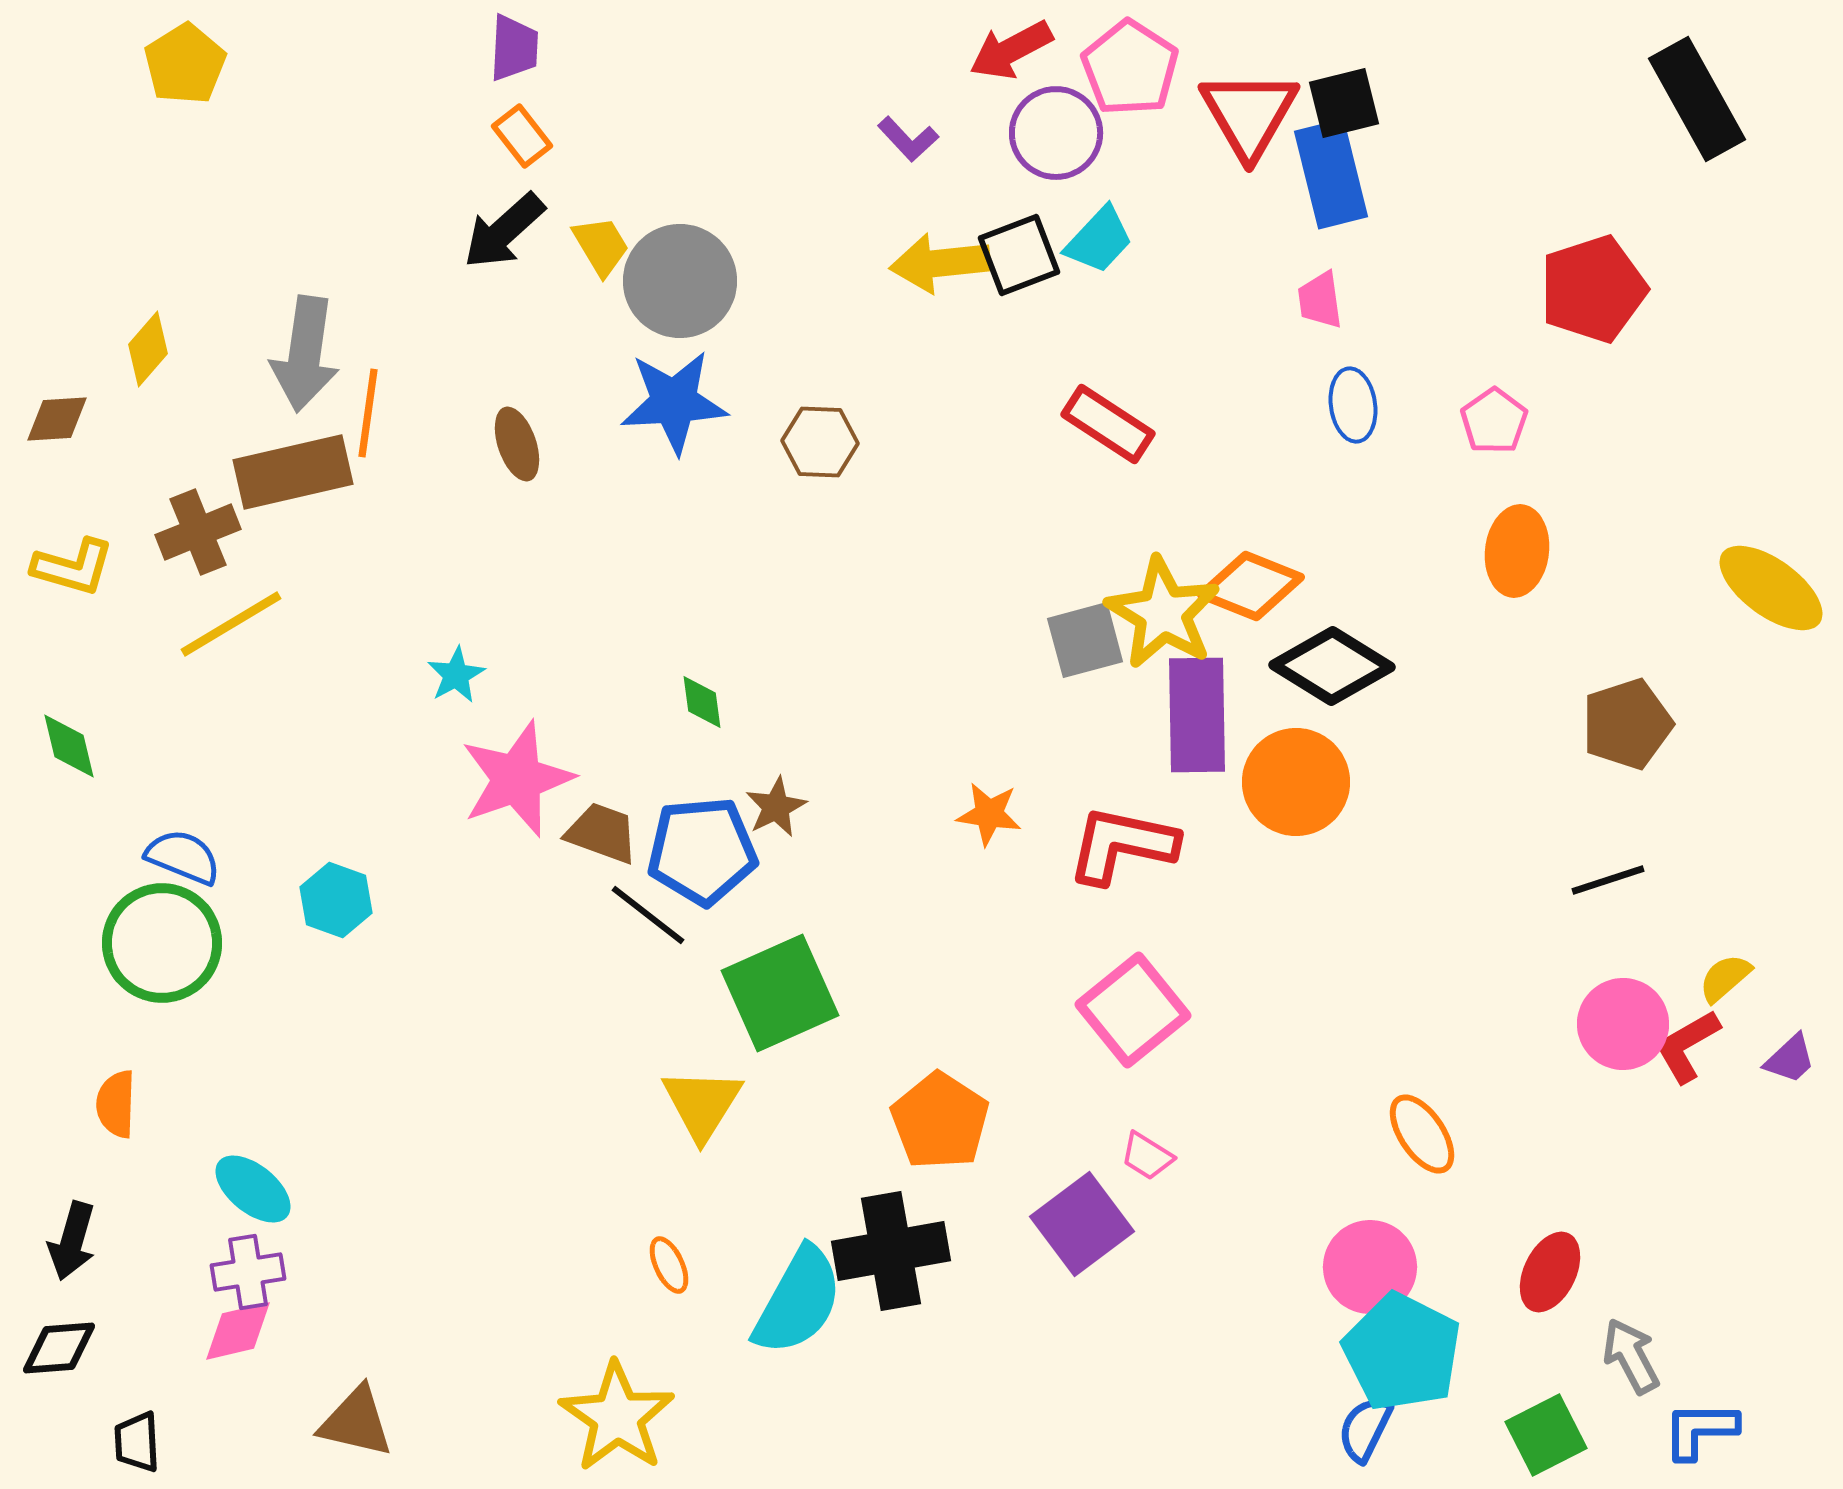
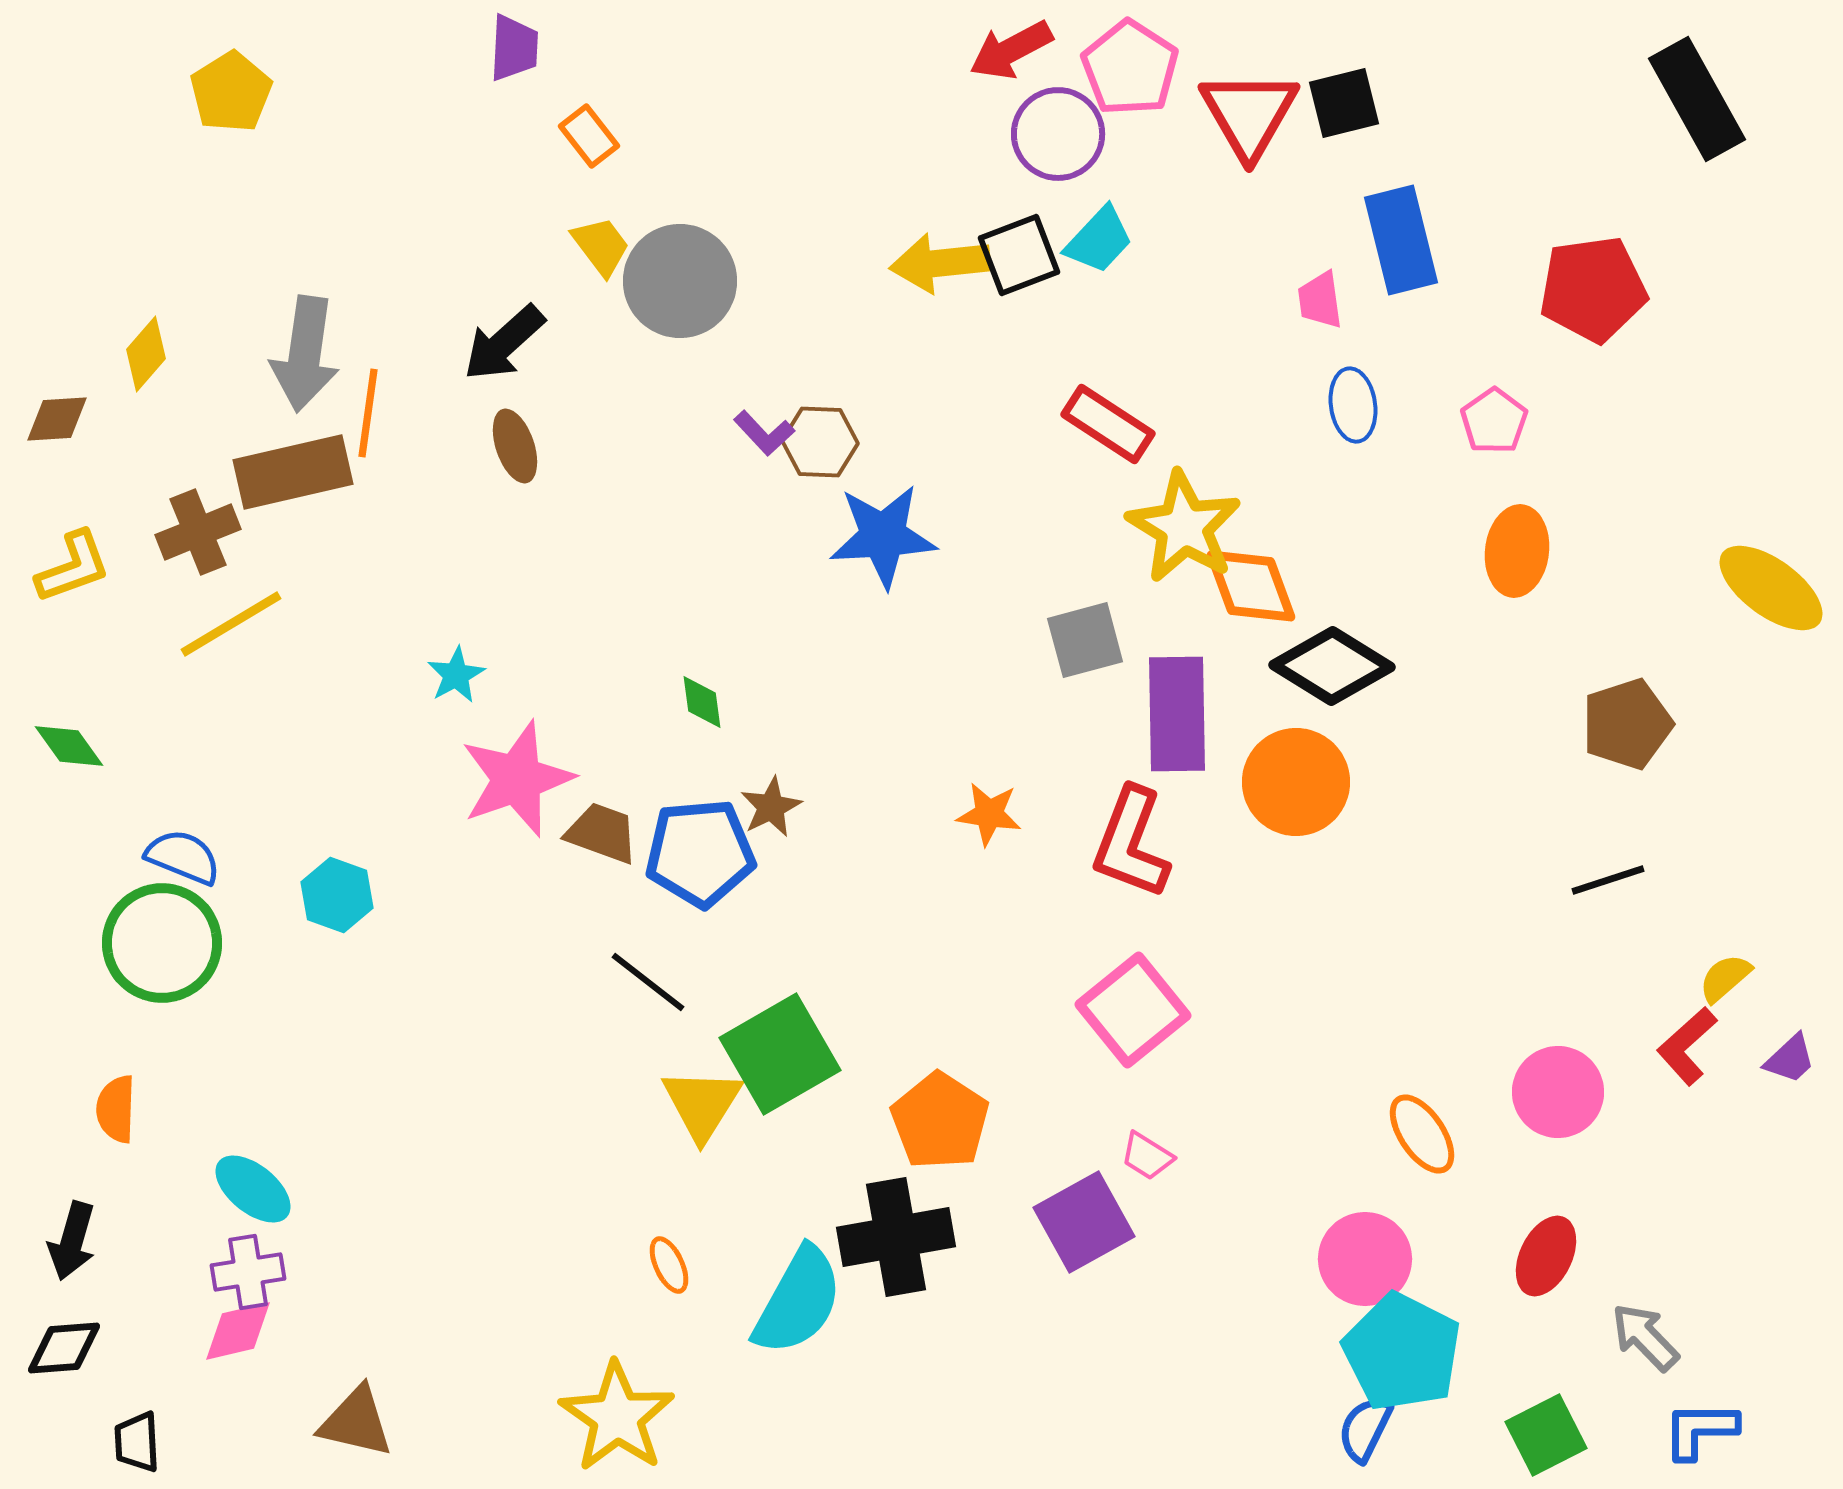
yellow pentagon at (185, 64): moved 46 px right, 28 px down
purple circle at (1056, 133): moved 2 px right, 1 px down
orange rectangle at (522, 136): moved 67 px right
purple L-shape at (908, 139): moved 144 px left, 294 px down
blue rectangle at (1331, 174): moved 70 px right, 66 px down
black arrow at (504, 231): moved 112 px down
yellow trapezoid at (601, 246): rotated 6 degrees counterclockwise
red pentagon at (1593, 289): rotated 10 degrees clockwise
yellow diamond at (148, 349): moved 2 px left, 5 px down
blue star at (674, 402): moved 209 px right, 134 px down
brown ellipse at (517, 444): moved 2 px left, 2 px down
yellow L-shape at (73, 567): rotated 36 degrees counterclockwise
orange diamond at (1251, 586): rotated 48 degrees clockwise
yellow star at (1163, 613): moved 21 px right, 86 px up
purple rectangle at (1197, 715): moved 20 px left, 1 px up
green diamond at (69, 746): rotated 22 degrees counterclockwise
brown star at (776, 807): moved 5 px left
red L-shape at (1122, 845): moved 9 px right, 2 px up; rotated 81 degrees counterclockwise
blue pentagon at (702, 851): moved 2 px left, 2 px down
cyan hexagon at (336, 900): moved 1 px right, 5 px up
black line at (648, 915): moved 67 px down
green square at (780, 993): moved 61 px down; rotated 6 degrees counterclockwise
pink circle at (1623, 1024): moved 65 px left, 68 px down
red L-shape at (1687, 1046): rotated 12 degrees counterclockwise
orange semicircle at (116, 1104): moved 5 px down
purple square at (1082, 1224): moved 2 px right, 2 px up; rotated 8 degrees clockwise
black cross at (891, 1251): moved 5 px right, 14 px up
pink circle at (1370, 1267): moved 5 px left, 8 px up
red ellipse at (1550, 1272): moved 4 px left, 16 px up
black diamond at (59, 1348): moved 5 px right
gray arrow at (1631, 1356): moved 14 px right, 19 px up; rotated 16 degrees counterclockwise
